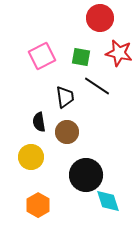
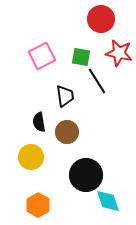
red circle: moved 1 px right, 1 px down
black line: moved 5 px up; rotated 24 degrees clockwise
black trapezoid: moved 1 px up
